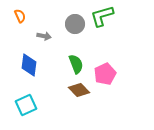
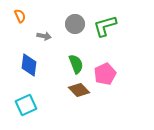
green L-shape: moved 3 px right, 10 px down
